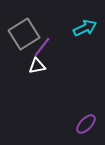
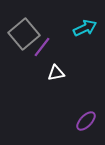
gray square: rotated 8 degrees counterclockwise
white triangle: moved 19 px right, 7 px down
purple ellipse: moved 3 px up
